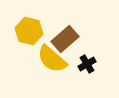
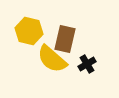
brown rectangle: rotated 36 degrees counterclockwise
